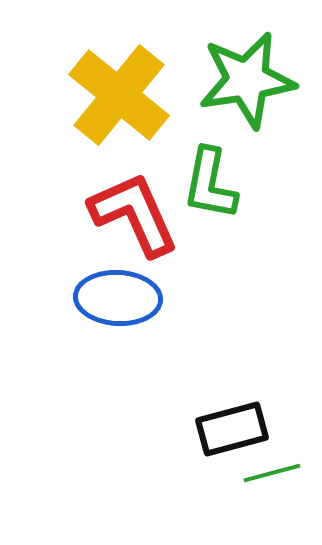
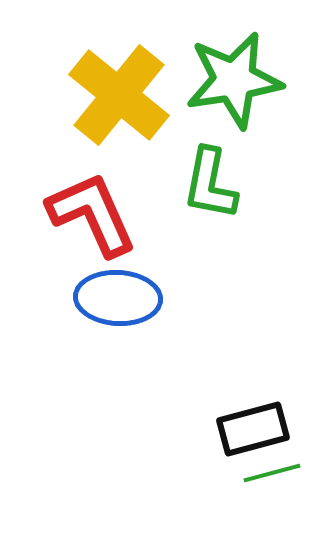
green star: moved 13 px left
red L-shape: moved 42 px left
black rectangle: moved 21 px right
